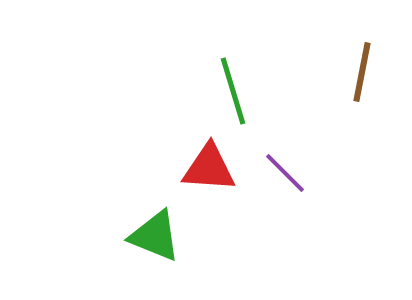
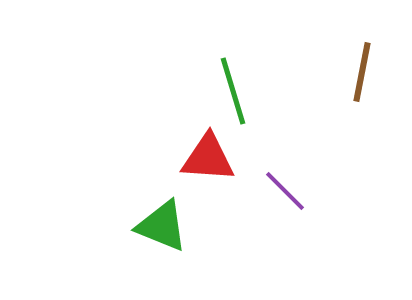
red triangle: moved 1 px left, 10 px up
purple line: moved 18 px down
green triangle: moved 7 px right, 10 px up
